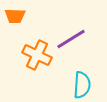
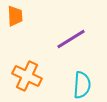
orange trapezoid: rotated 95 degrees counterclockwise
orange cross: moved 10 px left, 21 px down
